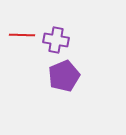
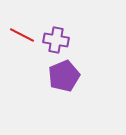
red line: rotated 25 degrees clockwise
